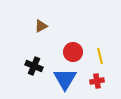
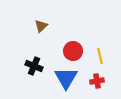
brown triangle: rotated 16 degrees counterclockwise
red circle: moved 1 px up
blue triangle: moved 1 px right, 1 px up
